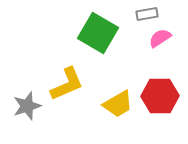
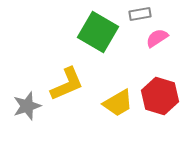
gray rectangle: moved 7 px left
green square: moved 1 px up
pink semicircle: moved 3 px left
red hexagon: rotated 18 degrees clockwise
yellow trapezoid: moved 1 px up
